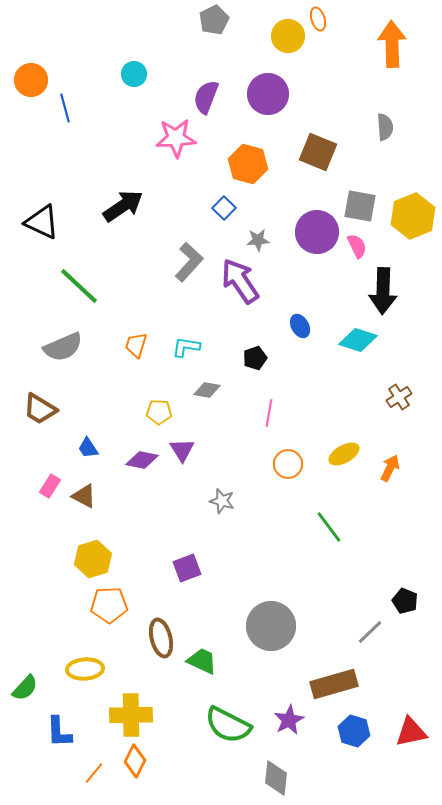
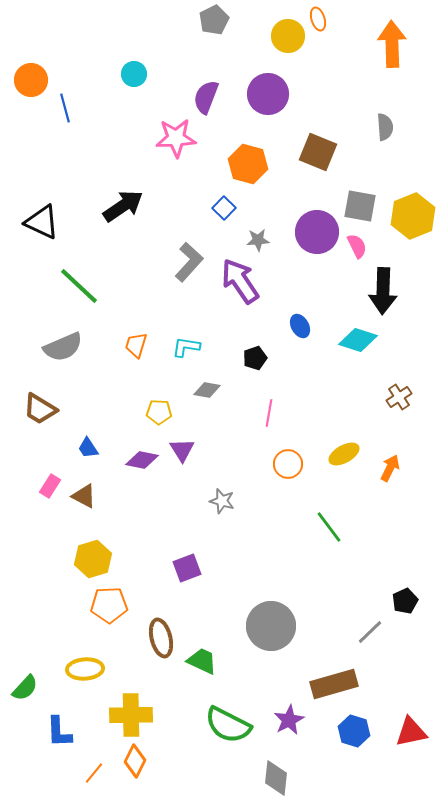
black pentagon at (405, 601): rotated 25 degrees clockwise
